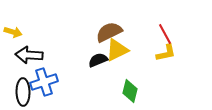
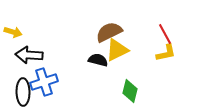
black semicircle: rotated 36 degrees clockwise
